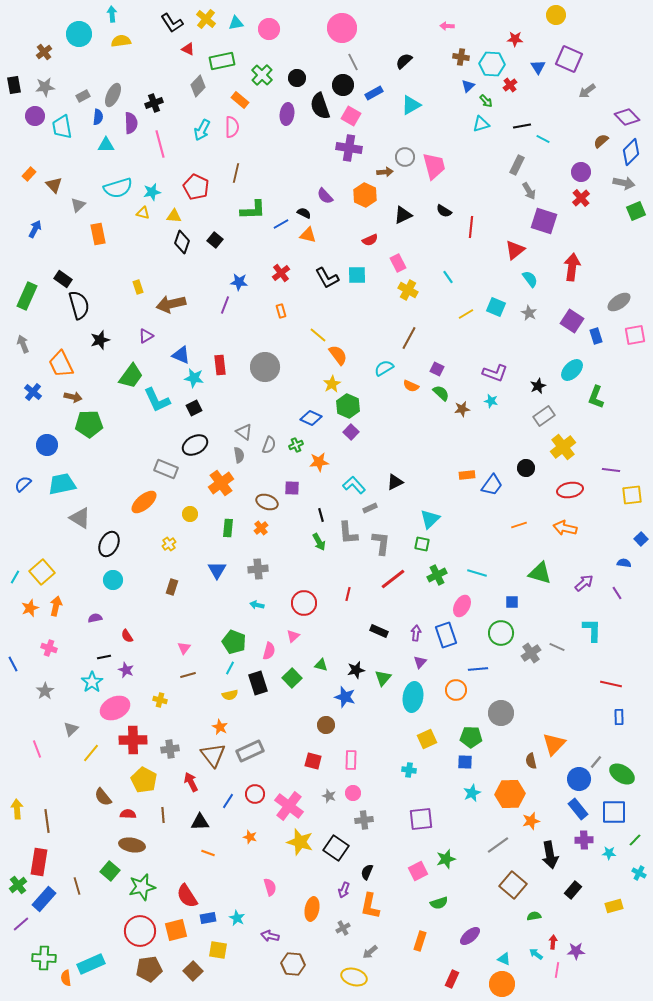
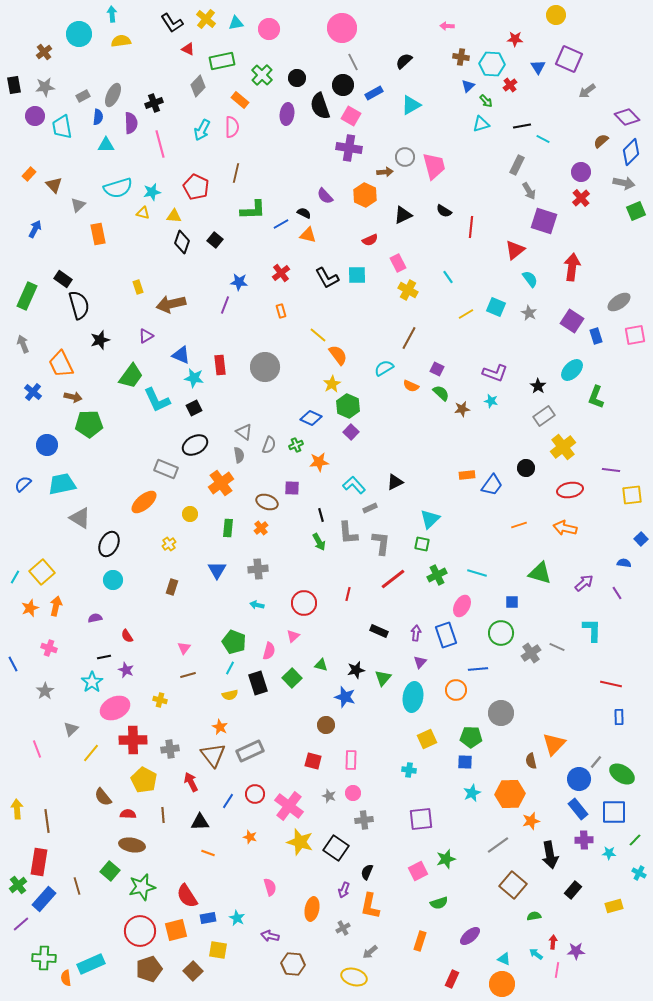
black star at (538, 386): rotated 14 degrees counterclockwise
brown pentagon at (149, 969): rotated 10 degrees counterclockwise
